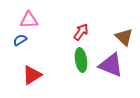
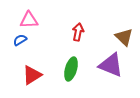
red arrow: moved 3 px left; rotated 24 degrees counterclockwise
green ellipse: moved 10 px left, 9 px down; rotated 25 degrees clockwise
